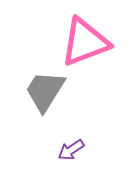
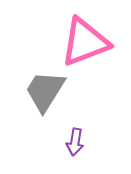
purple arrow: moved 4 px right, 8 px up; rotated 48 degrees counterclockwise
